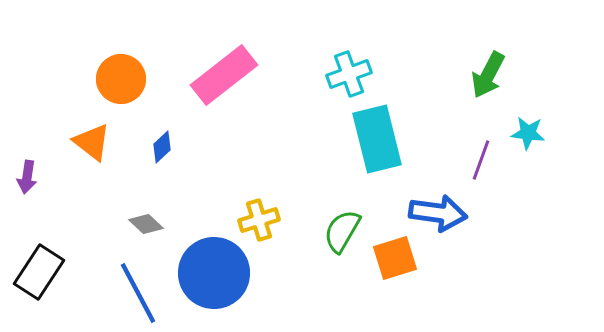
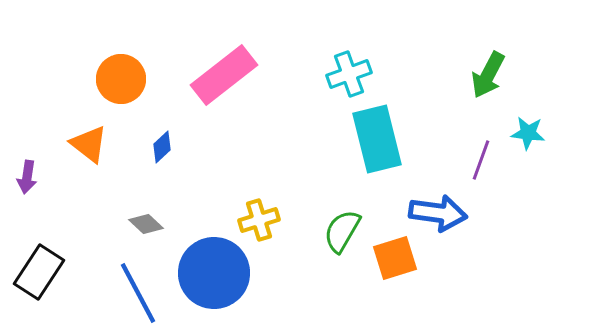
orange triangle: moved 3 px left, 2 px down
